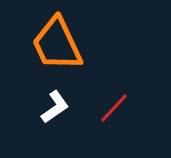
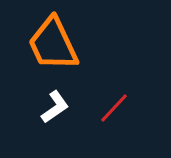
orange trapezoid: moved 4 px left
